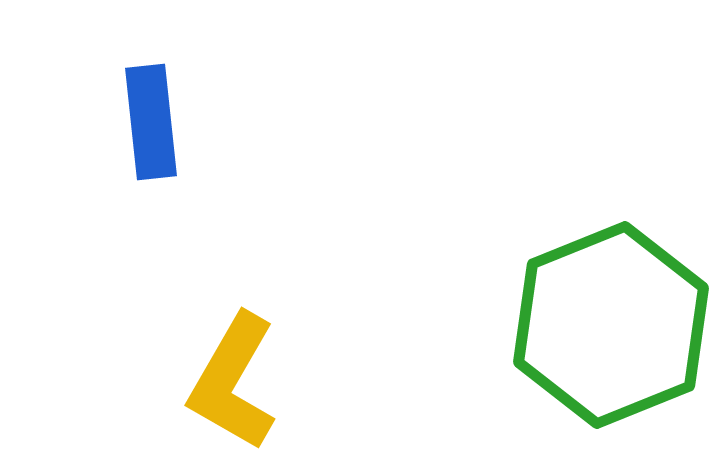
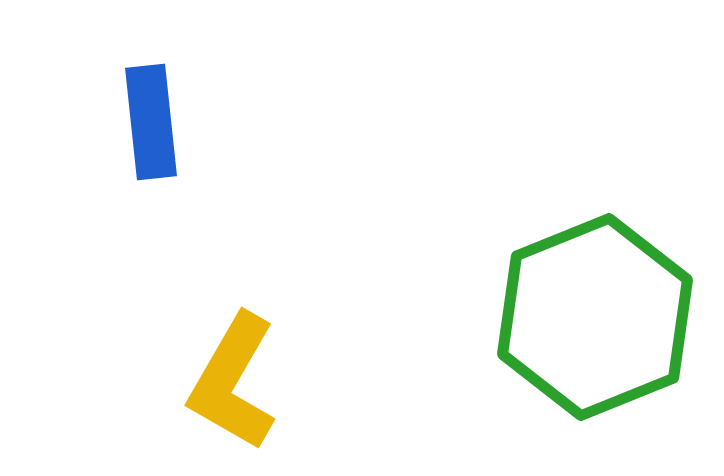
green hexagon: moved 16 px left, 8 px up
